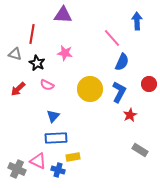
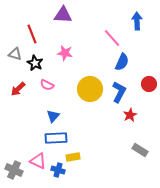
red line: rotated 30 degrees counterclockwise
black star: moved 2 px left
gray cross: moved 3 px left, 1 px down
